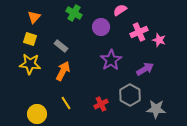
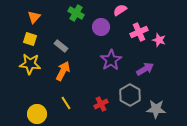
green cross: moved 2 px right
